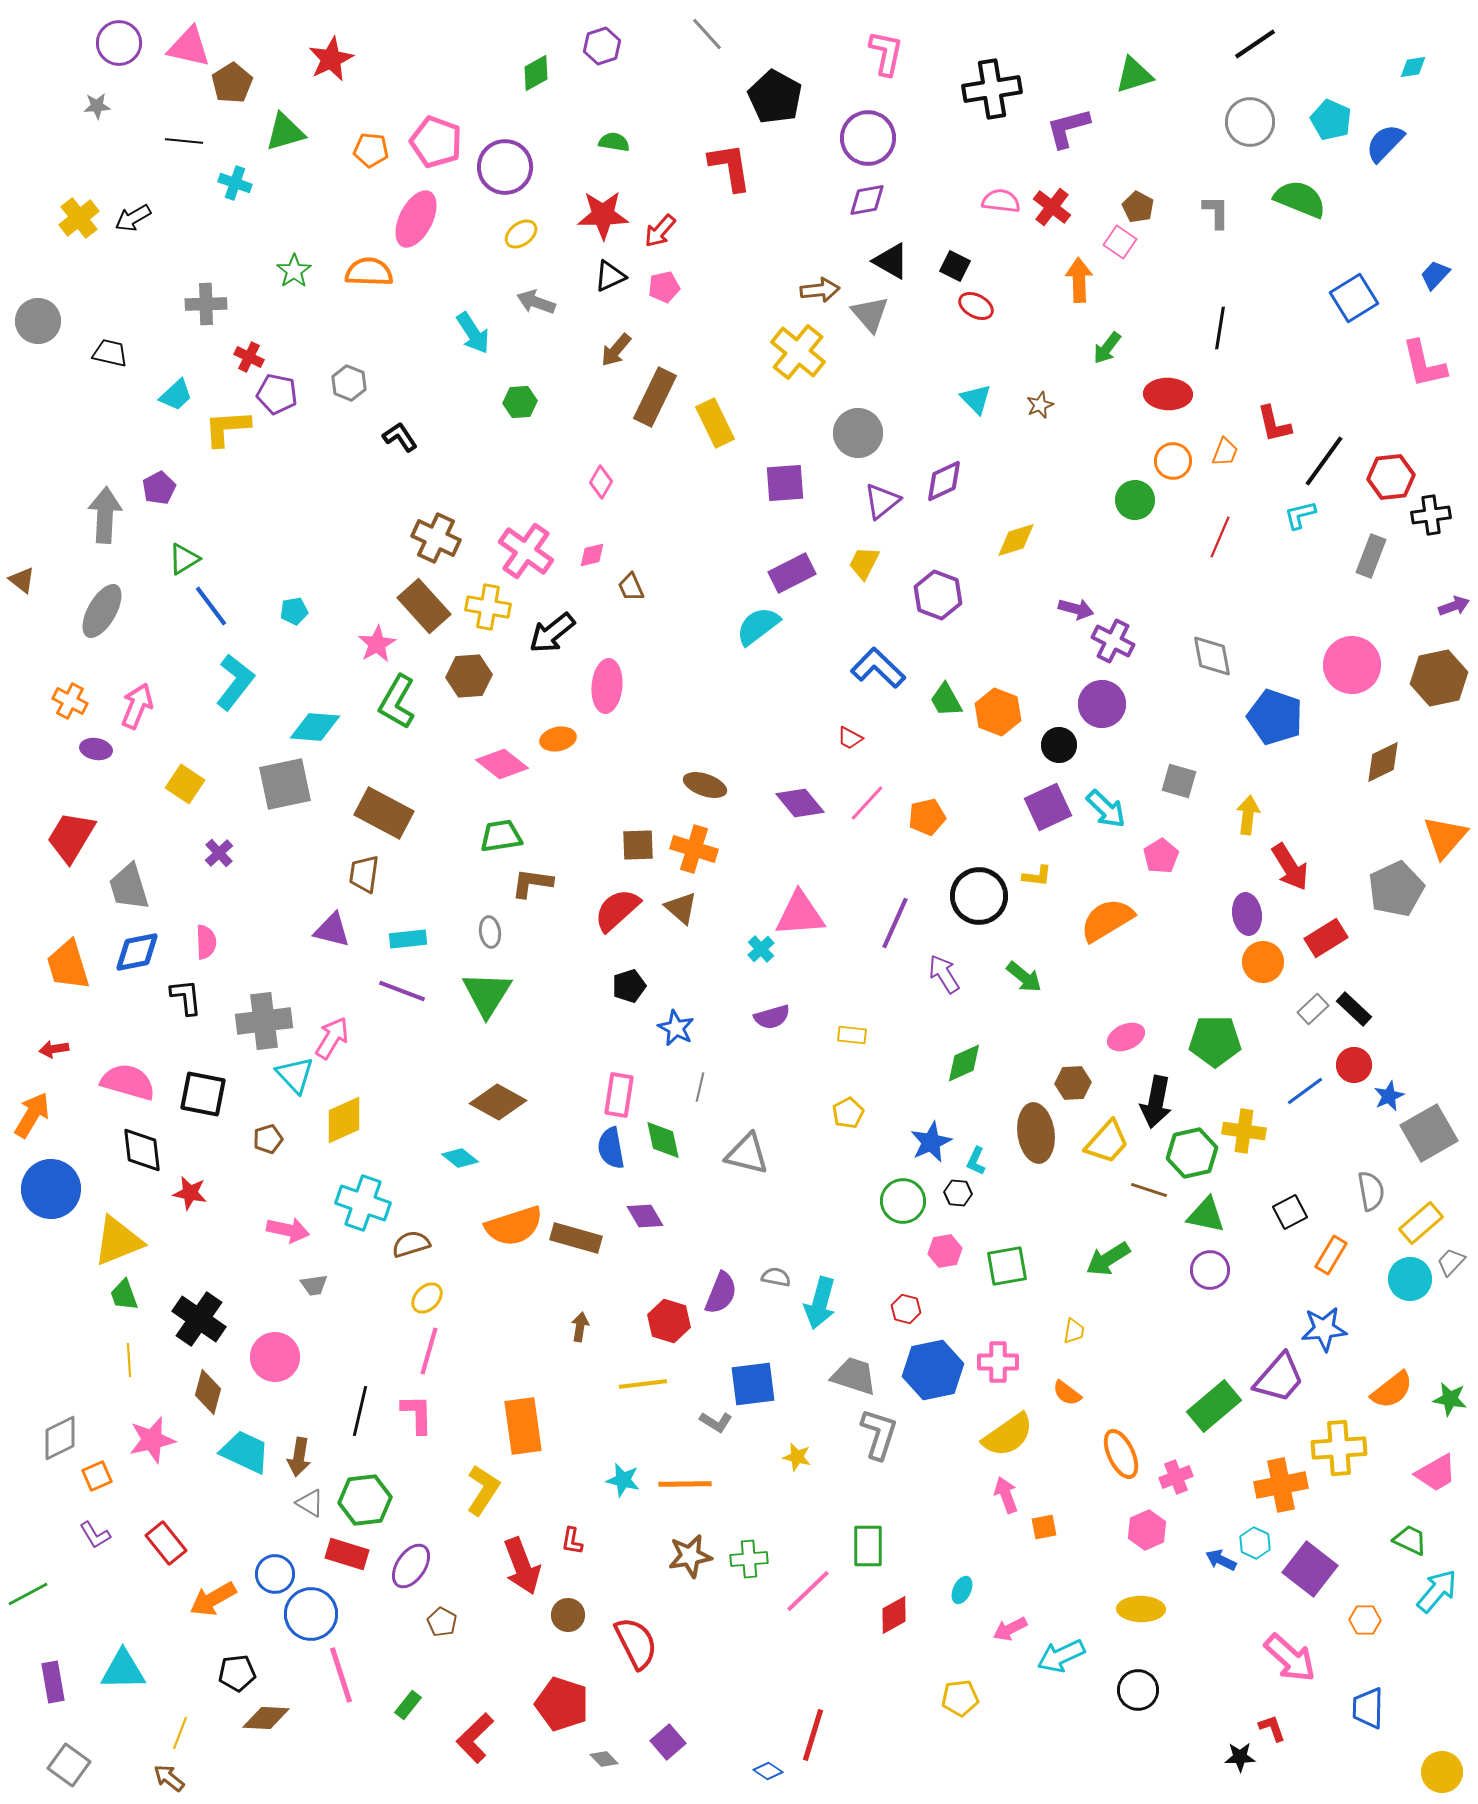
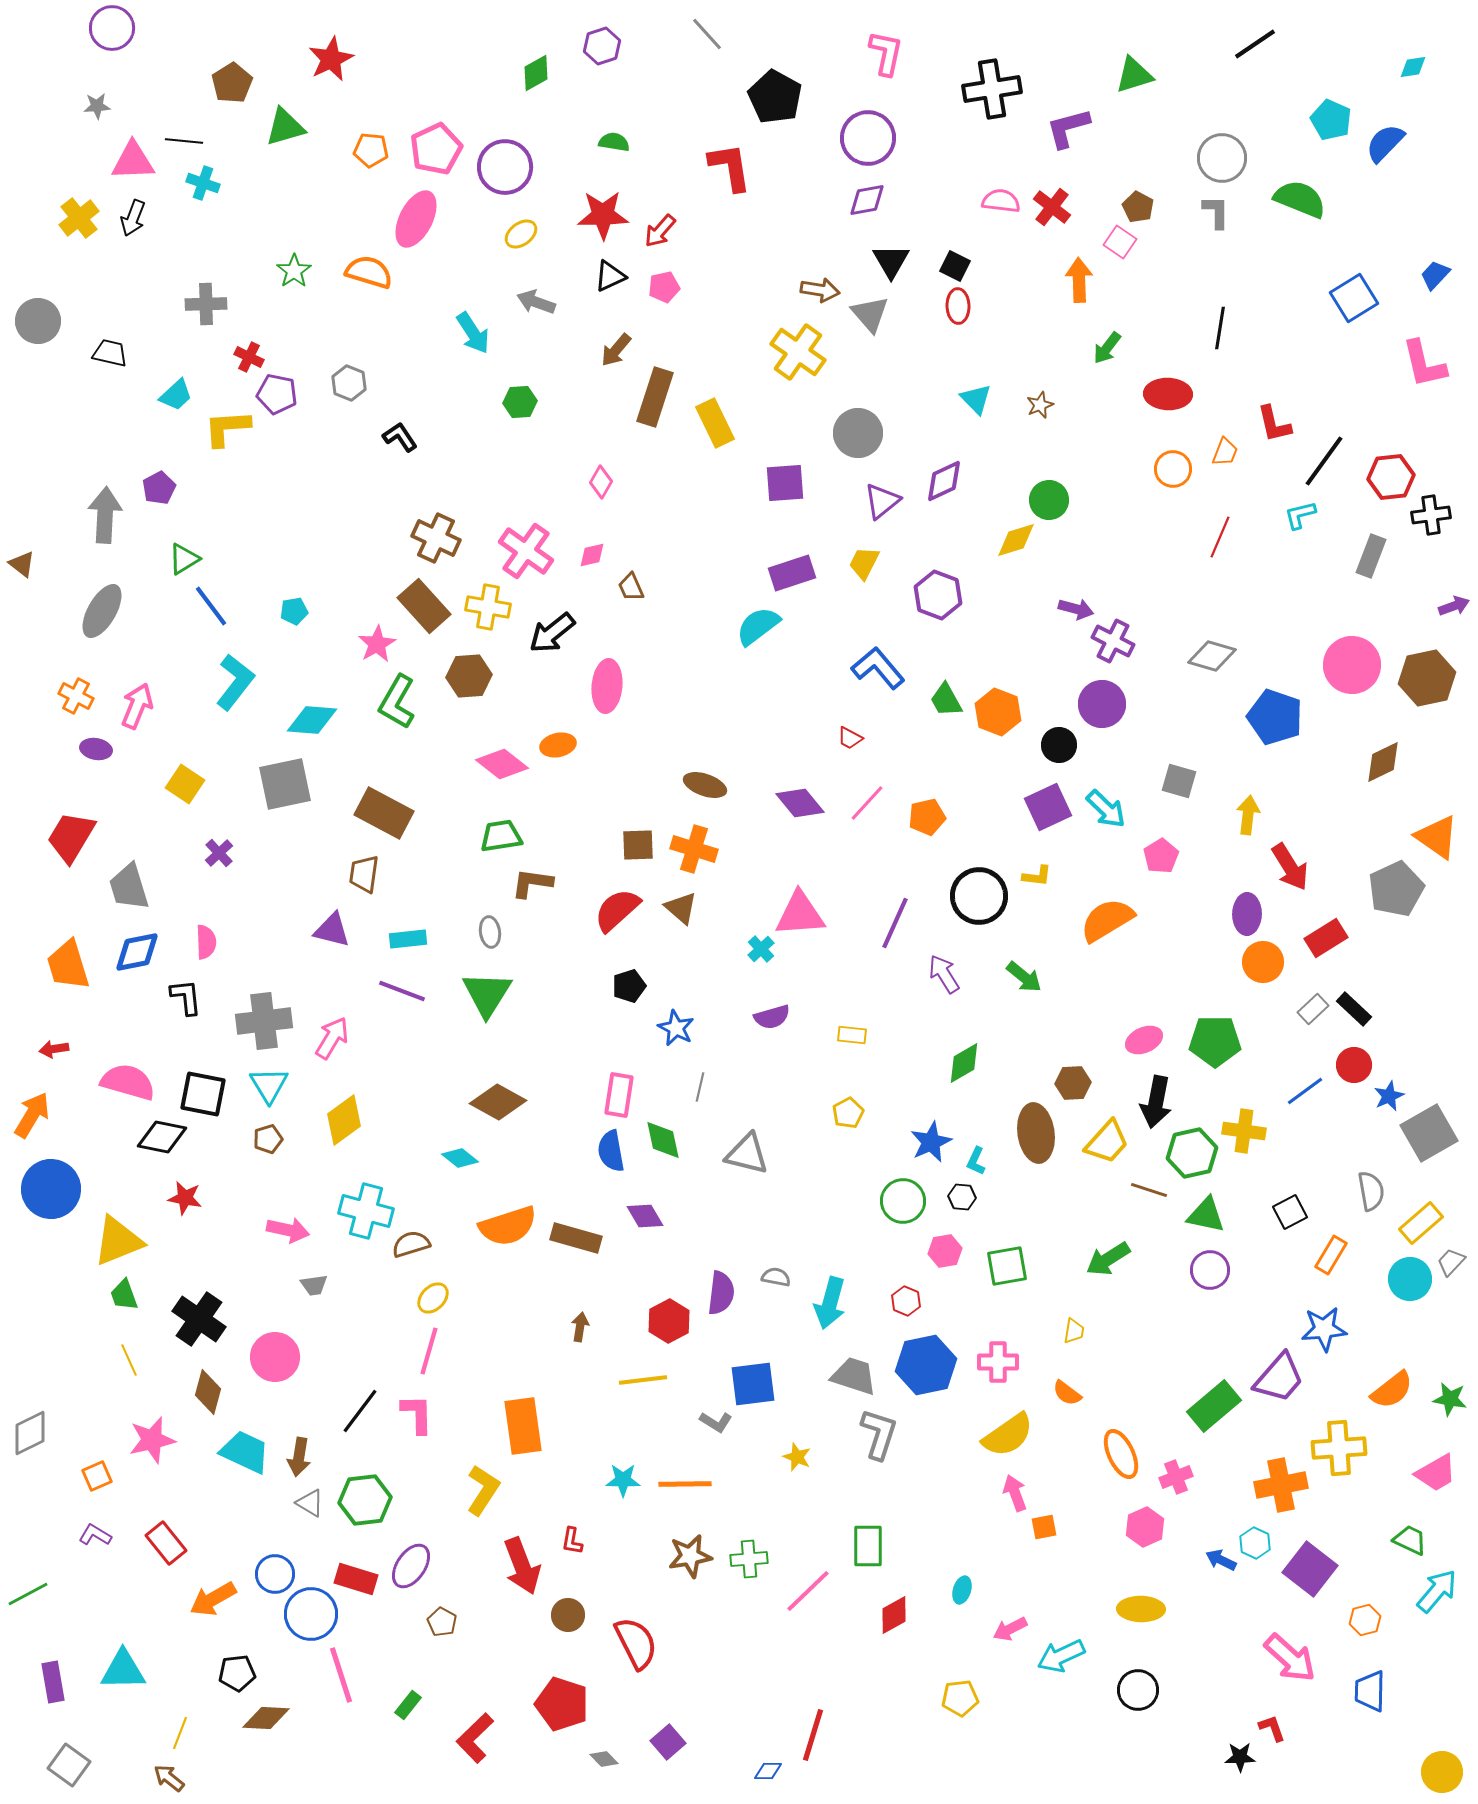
purple circle at (119, 43): moved 7 px left, 15 px up
pink triangle at (189, 47): moved 56 px left, 114 px down; rotated 15 degrees counterclockwise
gray circle at (1250, 122): moved 28 px left, 36 px down
green triangle at (285, 132): moved 5 px up
pink pentagon at (436, 142): moved 7 px down; rotated 27 degrees clockwise
cyan cross at (235, 183): moved 32 px left
black arrow at (133, 218): rotated 39 degrees counterclockwise
black triangle at (891, 261): rotated 30 degrees clockwise
orange semicircle at (369, 272): rotated 15 degrees clockwise
brown arrow at (820, 290): rotated 15 degrees clockwise
red ellipse at (976, 306): moved 18 px left; rotated 60 degrees clockwise
yellow cross at (798, 352): rotated 4 degrees counterclockwise
brown rectangle at (655, 397): rotated 8 degrees counterclockwise
orange circle at (1173, 461): moved 8 px down
green circle at (1135, 500): moved 86 px left
purple rectangle at (792, 573): rotated 9 degrees clockwise
brown triangle at (22, 580): moved 16 px up
gray diamond at (1212, 656): rotated 63 degrees counterclockwise
blue L-shape at (878, 668): rotated 6 degrees clockwise
brown hexagon at (1439, 678): moved 12 px left
orange cross at (70, 701): moved 6 px right, 5 px up
cyan diamond at (315, 727): moved 3 px left, 7 px up
orange ellipse at (558, 739): moved 6 px down
orange triangle at (1445, 837): moved 8 px left; rotated 36 degrees counterclockwise
purple ellipse at (1247, 914): rotated 9 degrees clockwise
pink ellipse at (1126, 1037): moved 18 px right, 3 px down
green diamond at (964, 1063): rotated 6 degrees counterclockwise
cyan triangle at (295, 1075): moved 26 px left, 10 px down; rotated 12 degrees clockwise
yellow diamond at (344, 1120): rotated 12 degrees counterclockwise
blue semicircle at (611, 1148): moved 3 px down
black diamond at (142, 1150): moved 20 px right, 13 px up; rotated 72 degrees counterclockwise
red star at (190, 1193): moved 5 px left, 5 px down
black hexagon at (958, 1193): moved 4 px right, 4 px down
cyan cross at (363, 1203): moved 3 px right, 8 px down; rotated 4 degrees counterclockwise
orange semicircle at (514, 1226): moved 6 px left
purple semicircle at (721, 1293): rotated 15 degrees counterclockwise
yellow ellipse at (427, 1298): moved 6 px right
cyan arrow at (820, 1303): moved 10 px right
red hexagon at (906, 1309): moved 8 px up; rotated 8 degrees clockwise
red hexagon at (669, 1321): rotated 15 degrees clockwise
yellow line at (129, 1360): rotated 20 degrees counterclockwise
blue hexagon at (933, 1370): moved 7 px left, 5 px up
yellow line at (643, 1384): moved 4 px up
black line at (360, 1411): rotated 24 degrees clockwise
gray diamond at (60, 1438): moved 30 px left, 5 px up
yellow star at (797, 1457): rotated 8 degrees clockwise
cyan star at (623, 1480): rotated 12 degrees counterclockwise
pink arrow at (1006, 1495): moved 9 px right, 2 px up
pink hexagon at (1147, 1530): moved 2 px left, 3 px up
purple L-shape at (95, 1535): rotated 152 degrees clockwise
red rectangle at (347, 1554): moved 9 px right, 25 px down
cyan ellipse at (962, 1590): rotated 8 degrees counterclockwise
orange hexagon at (1365, 1620): rotated 16 degrees counterclockwise
blue trapezoid at (1368, 1708): moved 2 px right, 17 px up
blue diamond at (768, 1771): rotated 32 degrees counterclockwise
